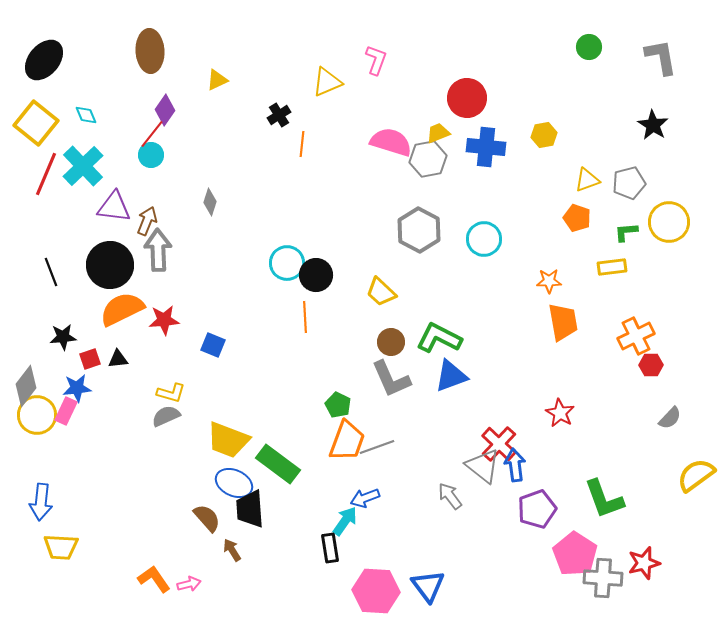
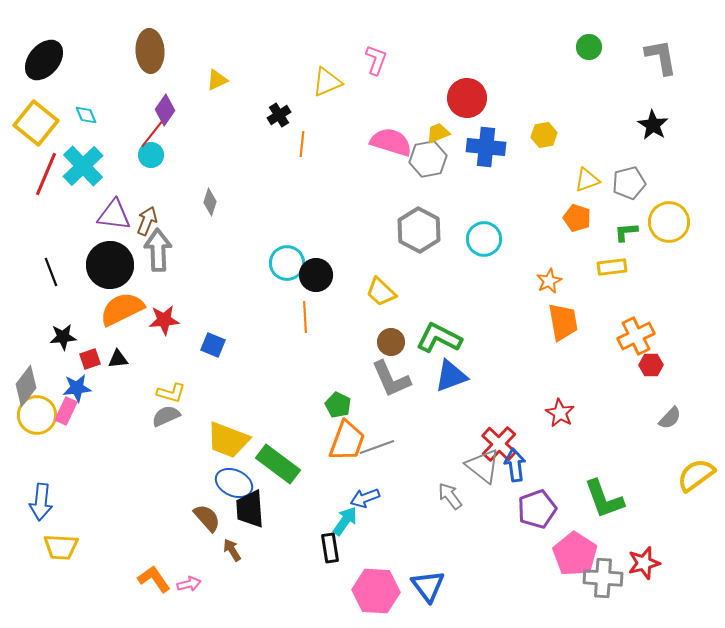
purple triangle at (114, 207): moved 8 px down
orange star at (549, 281): rotated 25 degrees counterclockwise
